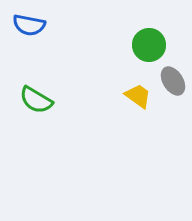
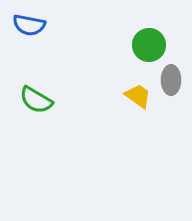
gray ellipse: moved 2 px left, 1 px up; rotated 32 degrees clockwise
